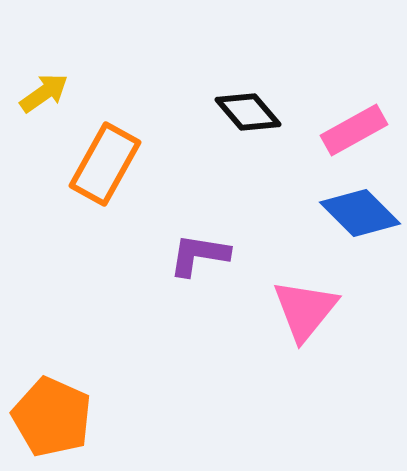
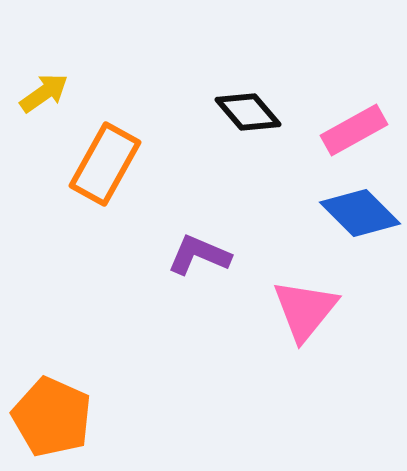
purple L-shape: rotated 14 degrees clockwise
